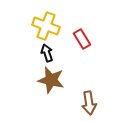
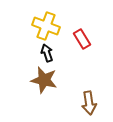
brown star: moved 7 px left
